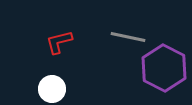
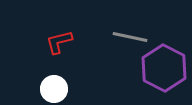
gray line: moved 2 px right
white circle: moved 2 px right
